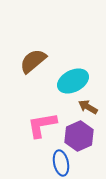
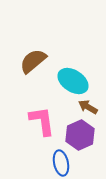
cyan ellipse: rotated 60 degrees clockwise
pink L-shape: moved 4 px up; rotated 92 degrees clockwise
purple hexagon: moved 1 px right, 1 px up
